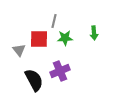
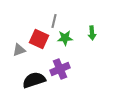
green arrow: moved 2 px left
red square: rotated 24 degrees clockwise
gray triangle: rotated 48 degrees clockwise
purple cross: moved 2 px up
black semicircle: rotated 80 degrees counterclockwise
